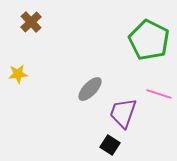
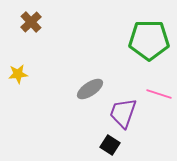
green pentagon: rotated 27 degrees counterclockwise
gray ellipse: rotated 12 degrees clockwise
